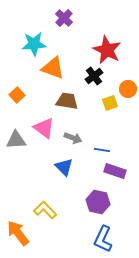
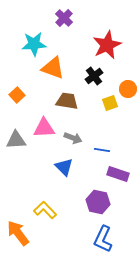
red star: moved 5 px up; rotated 20 degrees clockwise
pink triangle: rotated 40 degrees counterclockwise
purple rectangle: moved 3 px right, 3 px down
